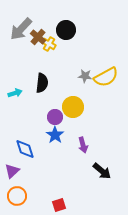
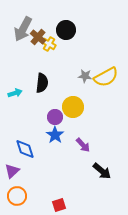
gray arrow: moved 2 px right; rotated 15 degrees counterclockwise
purple arrow: rotated 28 degrees counterclockwise
